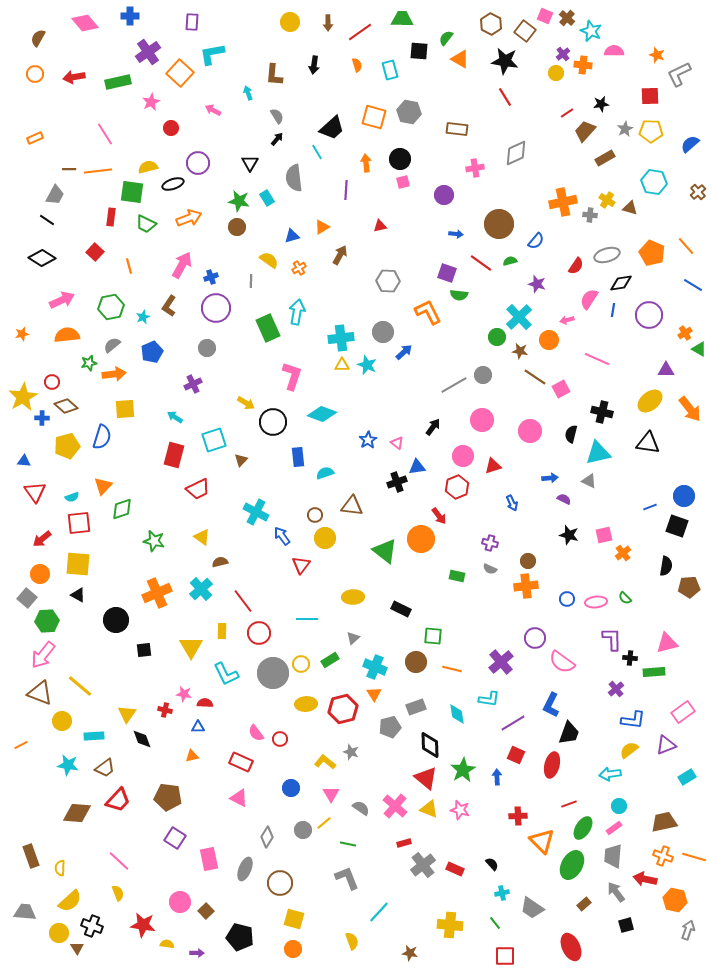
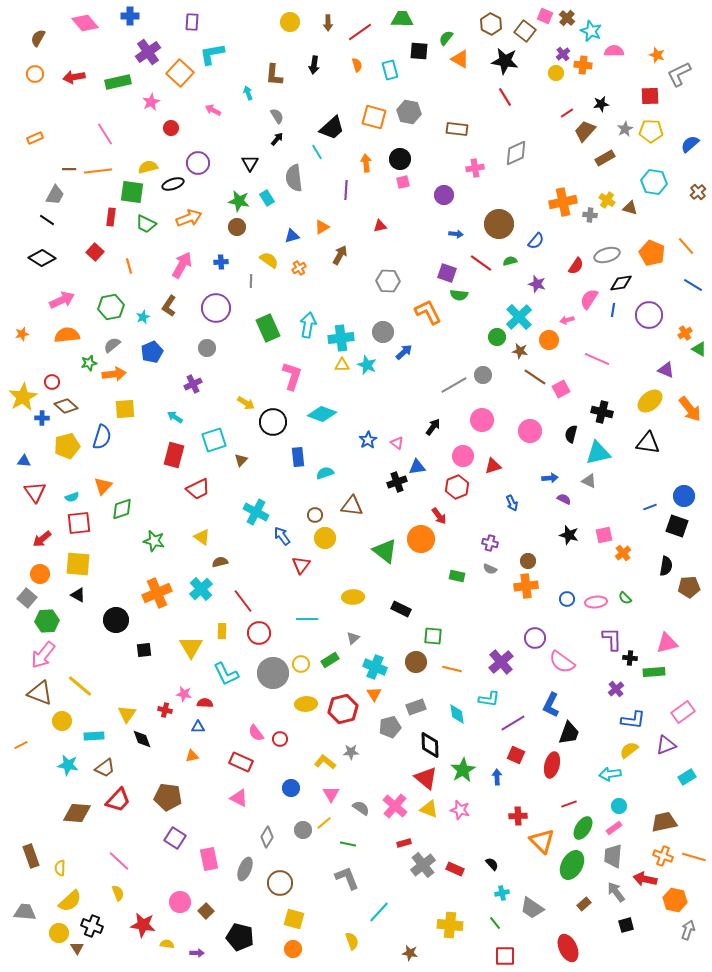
blue cross at (211, 277): moved 10 px right, 15 px up; rotated 16 degrees clockwise
cyan arrow at (297, 312): moved 11 px right, 13 px down
purple triangle at (666, 370): rotated 24 degrees clockwise
gray star at (351, 752): rotated 21 degrees counterclockwise
red ellipse at (571, 947): moved 3 px left, 1 px down
